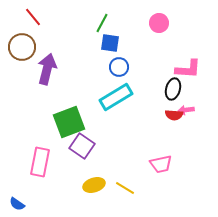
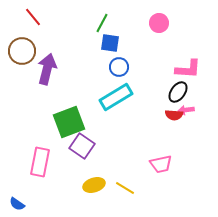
brown circle: moved 4 px down
black ellipse: moved 5 px right, 3 px down; rotated 20 degrees clockwise
